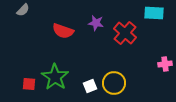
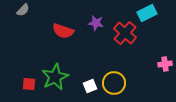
cyan rectangle: moved 7 px left; rotated 30 degrees counterclockwise
green star: rotated 12 degrees clockwise
